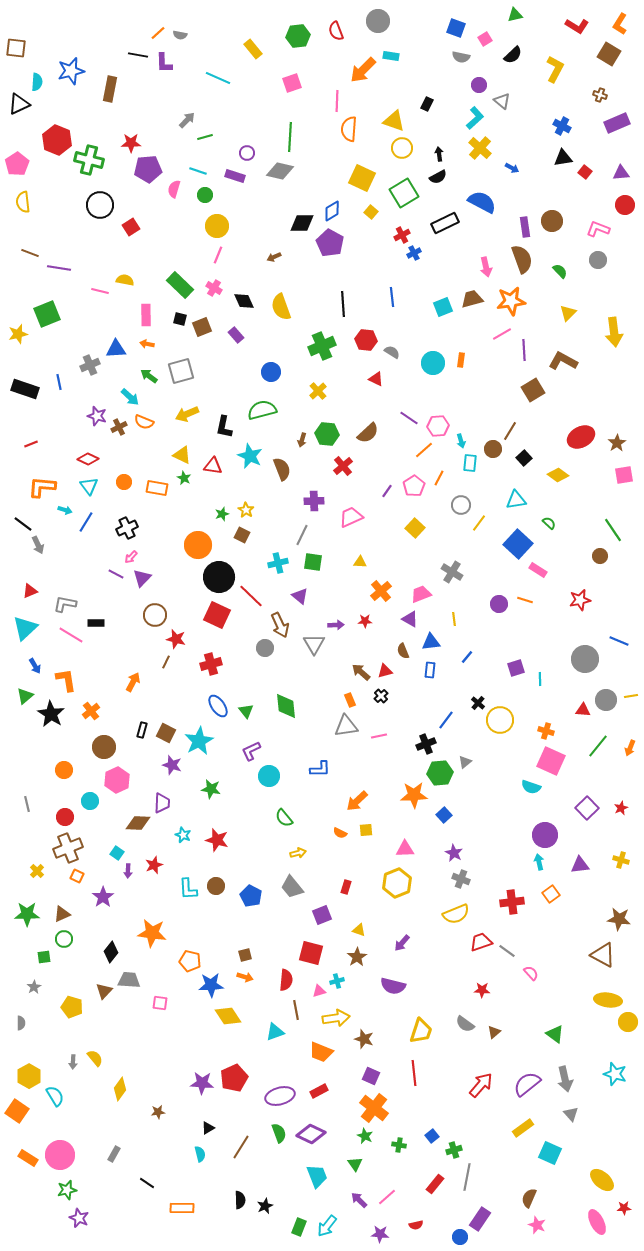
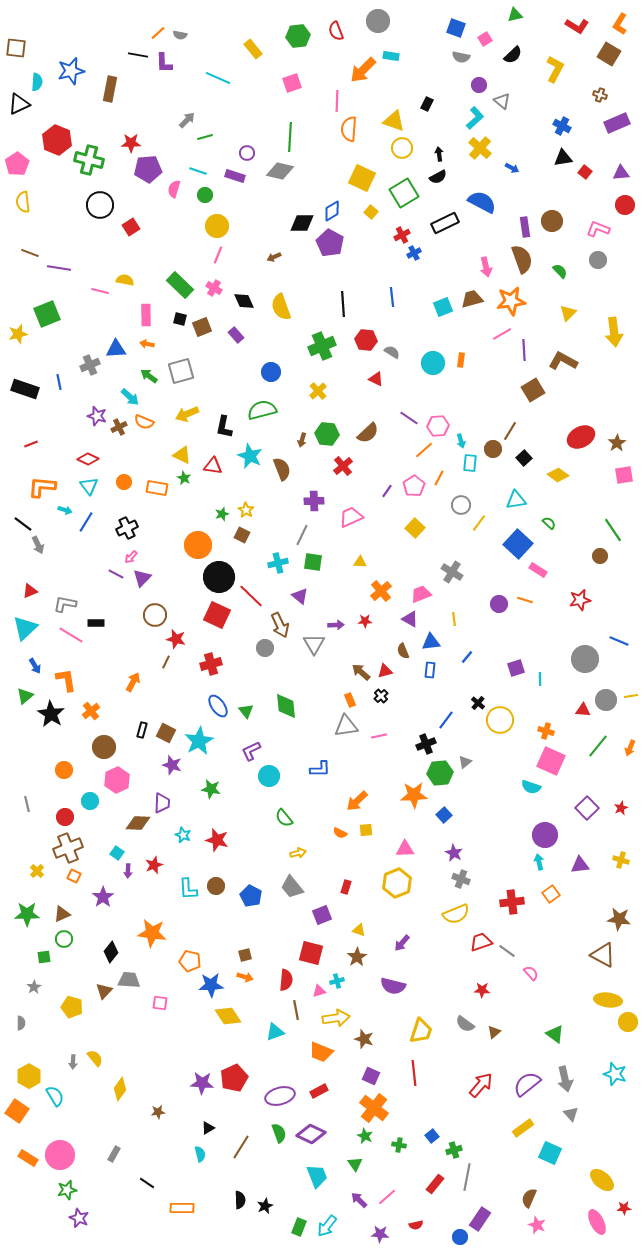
orange square at (77, 876): moved 3 px left
